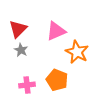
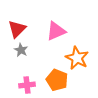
red triangle: moved 1 px left
orange star: moved 6 px down
